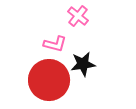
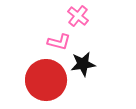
pink L-shape: moved 4 px right, 2 px up
red circle: moved 3 px left
